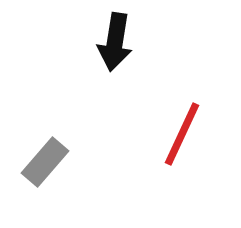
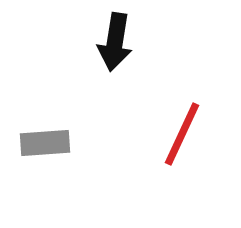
gray rectangle: moved 19 px up; rotated 45 degrees clockwise
